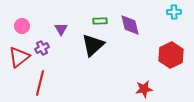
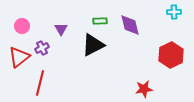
black triangle: rotated 15 degrees clockwise
